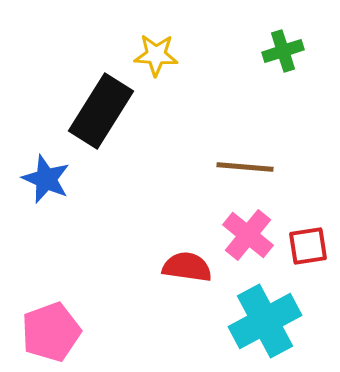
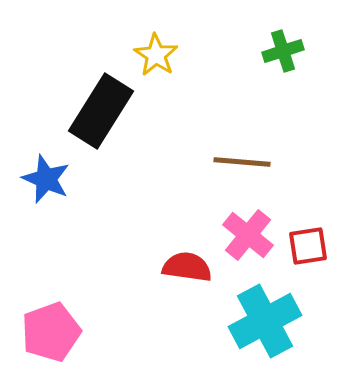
yellow star: rotated 30 degrees clockwise
brown line: moved 3 px left, 5 px up
